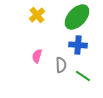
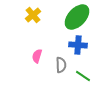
yellow cross: moved 4 px left
